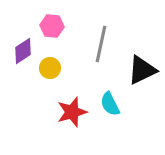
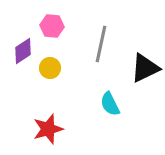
black triangle: moved 3 px right, 2 px up
red star: moved 24 px left, 17 px down
